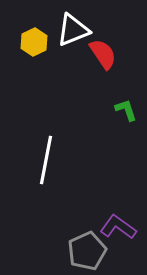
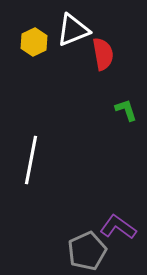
red semicircle: rotated 24 degrees clockwise
white line: moved 15 px left
